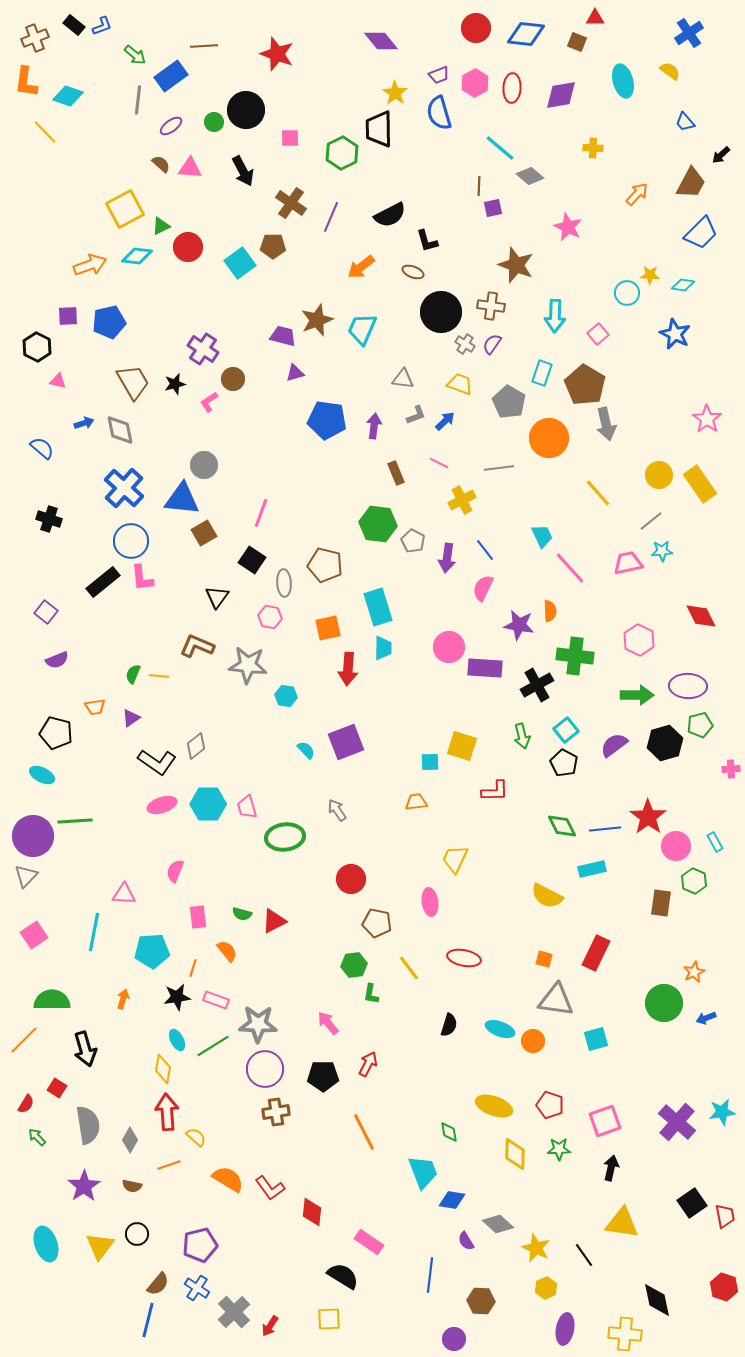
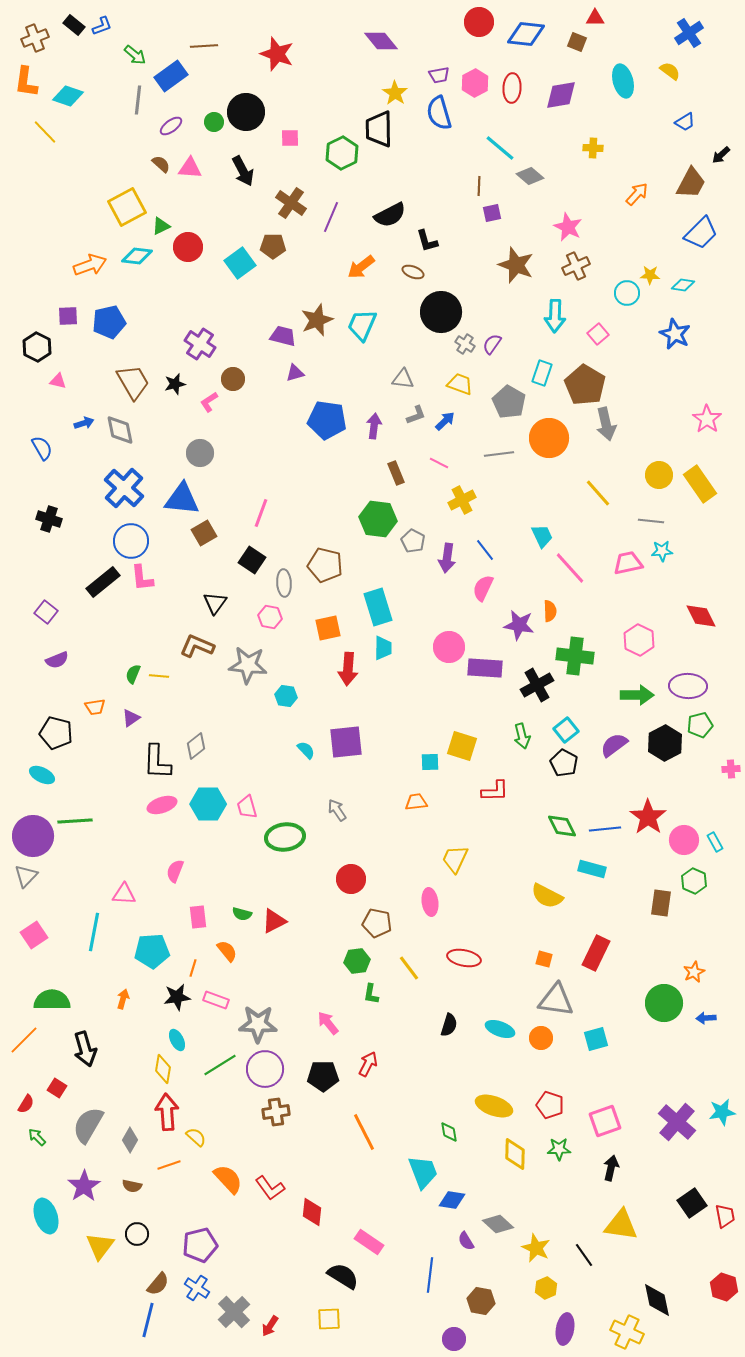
red circle at (476, 28): moved 3 px right, 6 px up
purple trapezoid at (439, 75): rotated 10 degrees clockwise
black circle at (246, 110): moved 2 px down
blue trapezoid at (685, 122): rotated 80 degrees counterclockwise
purple square at (493, 208): moved 1 px left, 5 px down
yellow square at (125, 209): moved 2 px right, 2 px up
brown cross at (491, 306): moved 85 px right, 40 px up; rotated 32 degrees counterclockwise
cyan trapezoid at (362, 329): moved 4 px up
purple cross at (203, 349): moved 3 px left, 5 px up
blue semicircle at (42, 448): rotated 20 degrees clockwise
gray circle at (204, 465): moved 4 px left, 12 px up
gray line at (499, 468): moved 14 px up
gray line at (651, 521): rotated 45 degrees clockwise
green hexagon at (378, 524): moved 5 px up
black triangle at (217, 597): moved 2 px left, 6 px down
purple square at (346, 742): rotated 15 degrees clockwise
black hexagon at (665, 743): rotated 12 degrees counterclockwise
black L-shape at (157, 762): rotated 57 degrees clockwise
pink circle at (676, 846): moved 8 px right, 6 px up
cyan rectangle at (592, 869): rotated 28 degrees clockwise
green hexagon at (354, 965): moved 3 px right, 4 px up
blue arrow at (706, 1018): rotated 18 degrees clockwise
orange circle at (533, 1041): moved 8 px right, 3 px up
green line at (213, 1046): moved 7 px right, 19 px down
gray semicircle at (88, 1125): rotated 141 degrees counterclockwise
orange semicircle at (228, 1179): rotated 16 degrees clockwise
yellow triangle at (622, 1223): moved 1 px left, 2 px down
cyan ellipse at (46, 1244): moved 28 px up
brown hexagon at (481, 1301): rotated 8 degrees clockwise
yellow cross at (625, 1334): moved 2 px right, 2 px up; rotated 20 degrees clockwise
